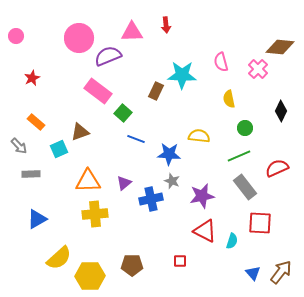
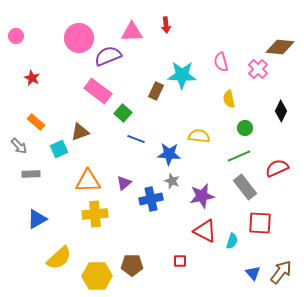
red star at (32, 78): rotated 21 degrees counterclockwise
yellow hexagon at (90, 276): moved 7 px right
